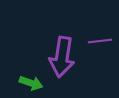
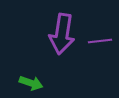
purple arrow: moved 23 px up
